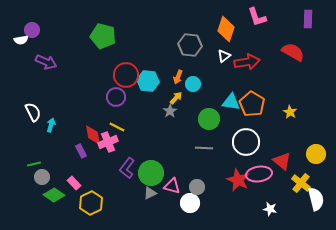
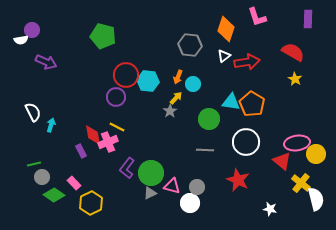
yellow star at (290, 112): moved 5 px right, 33 px up
gray line at (204, 148): moved 1 px right, 2 px down
pink ellipse at (259, 174): moved 38 px right, 31 px up
